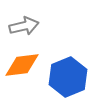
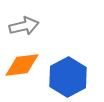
blue hexagon: rotated 6 degrees counterclockwise
